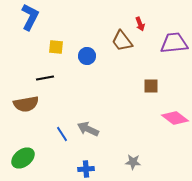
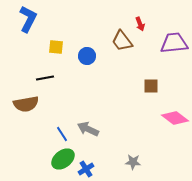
blue L-shape: moved 2 px left, 2 px down
green ellipse: moved 40 px right, 1 px down
blue cross: rotated 28 degrees counterclockwise
